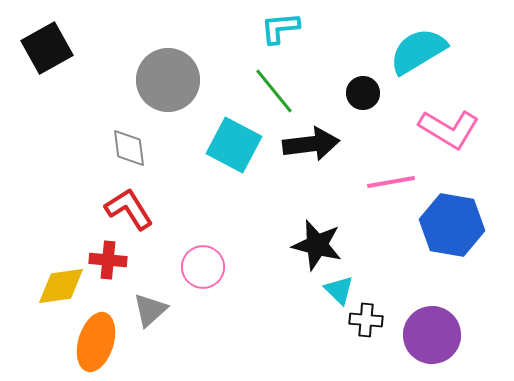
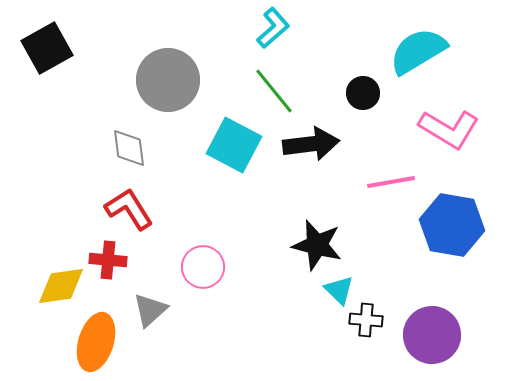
cyan L-shape: moved 7 px left; rotated 144 degrees clockwise
